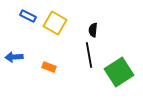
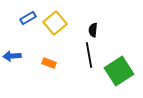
blue rectangle: moved 2 px down; rotated 56 degrees counterclockwise
yellow square: rotated 20 degrees clockwise
blue arrow: moved 2 px left, 1 px up
orange rectangle: moved 4 px up
green square: moved 1 px up
